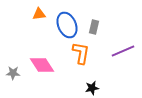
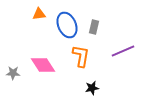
orange L-shape: moved 3 px down
pink diamond: moved 1 px right
